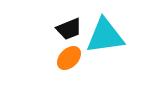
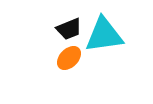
cyan triangle: moved 1 px left, 1 px up
